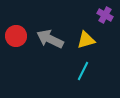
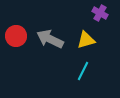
purple cross: moved 5 px left, 2 px up
